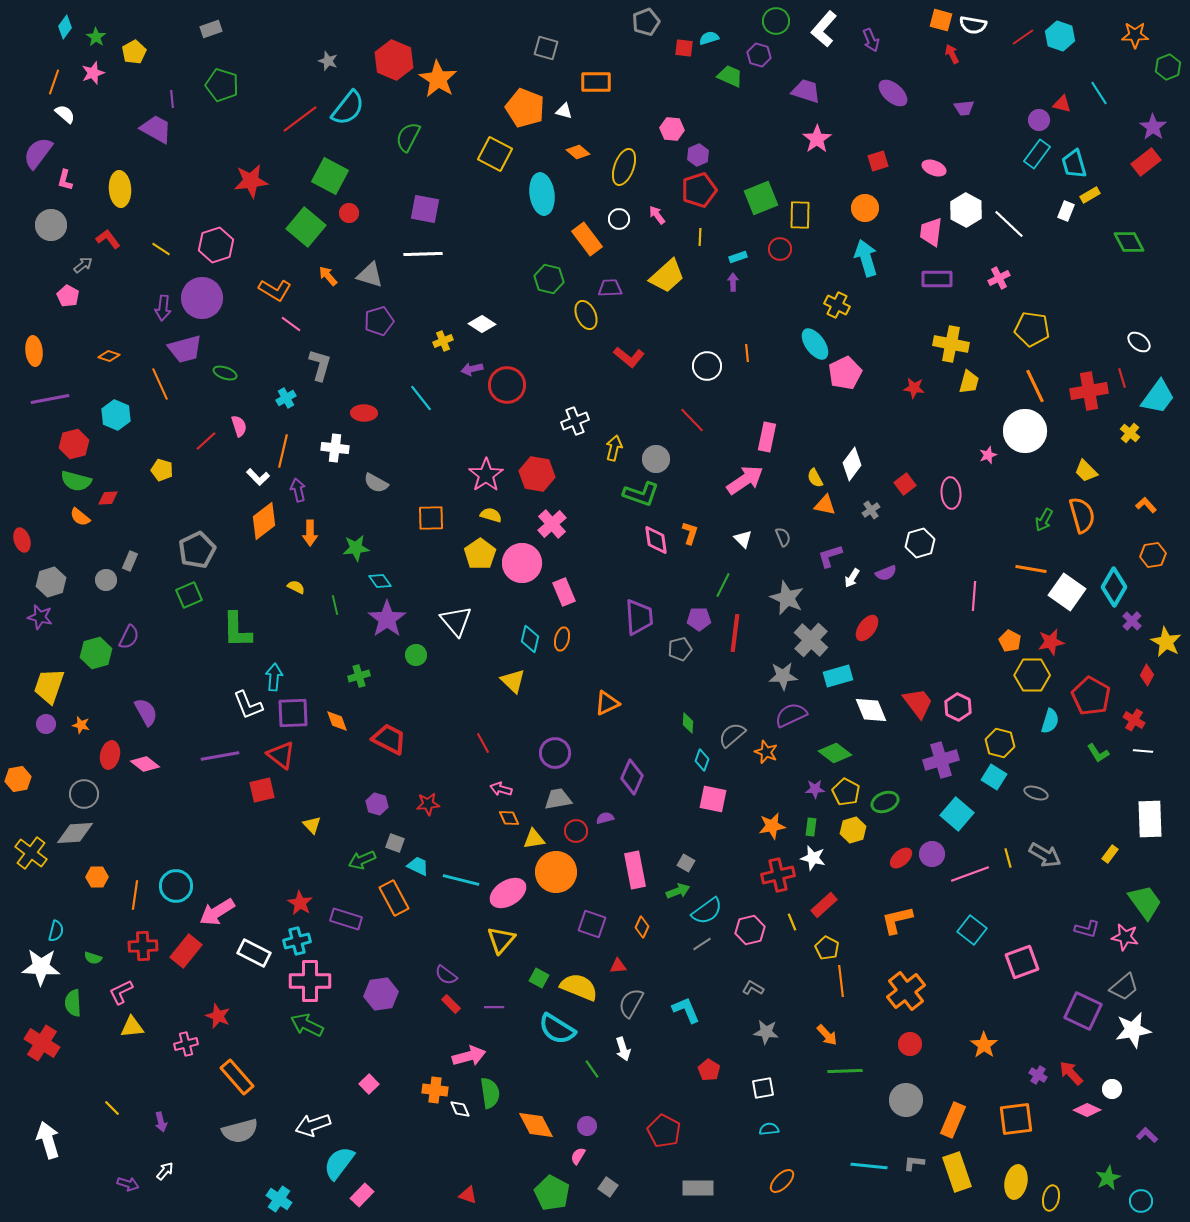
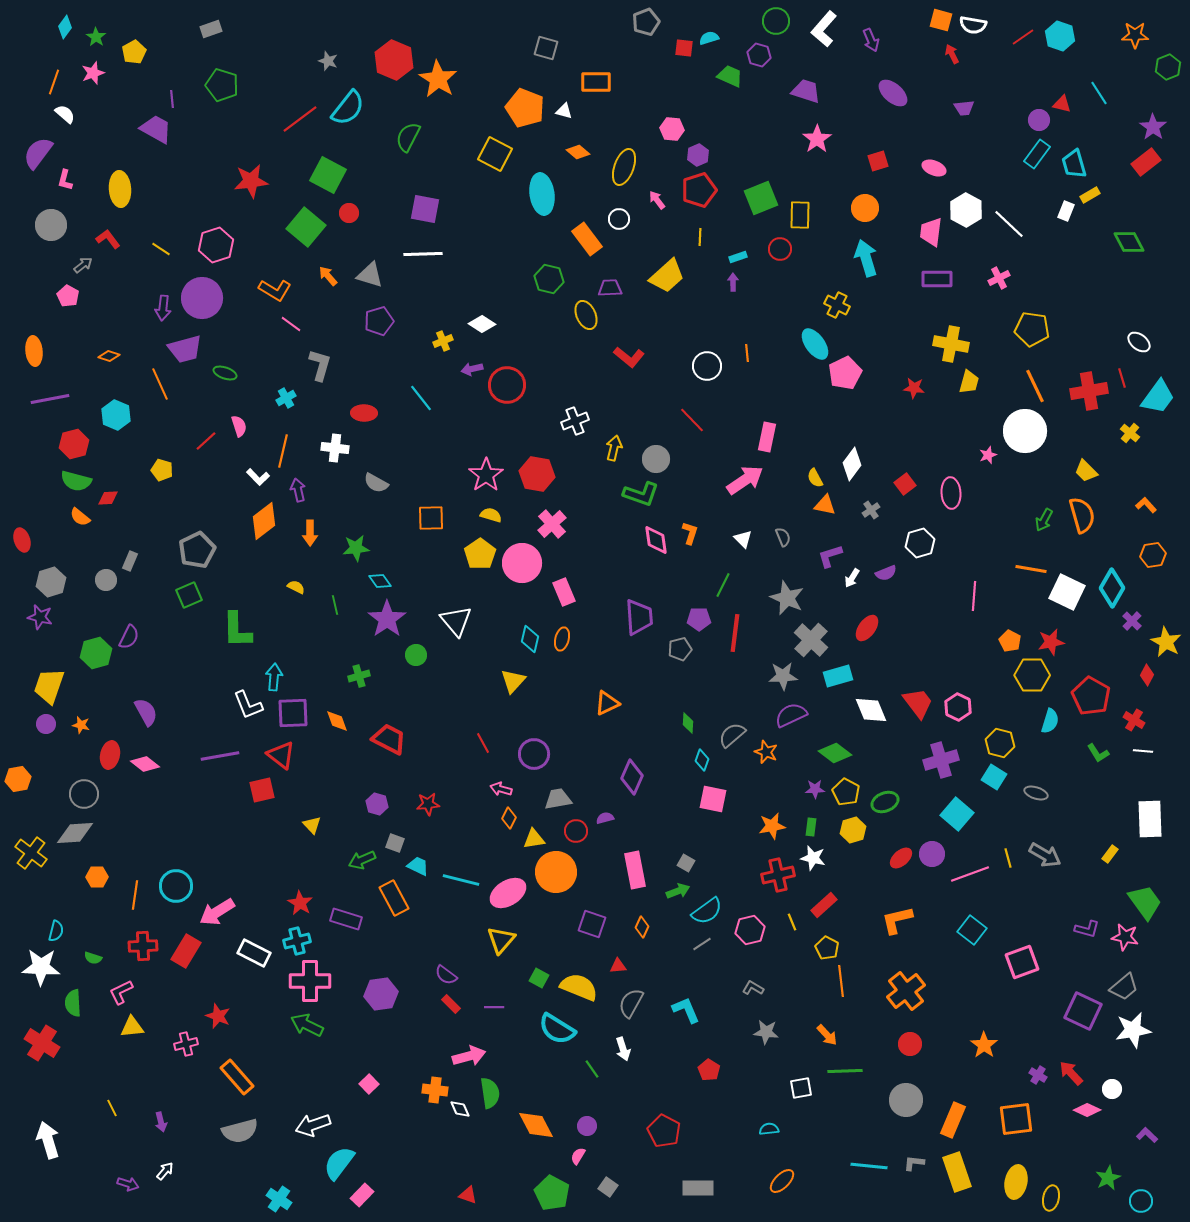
green square at (330, 176): moved 2 px left, 1 px up
pink arrow at (657, 215): moved 15 px up
cyan diamond at (1114, 587): moved 2 px left, 1 px down
white square at (1067, 592): rotated 9 degrees counterclockwise
yellow triangle at (513, 681): rotated 28 degrees clockwise
purple circle at (555, 753): moved 21 px left, 1 px down
orange diamond at (509, 818): rotated 50 degrees clockwise
red rectangle at (186, 951): rotated 8 degrees counterclockwise
white square at (763, 1088): moved 38 px right
yellow line at (112, 1108): rotated 18 degrees clockwise
